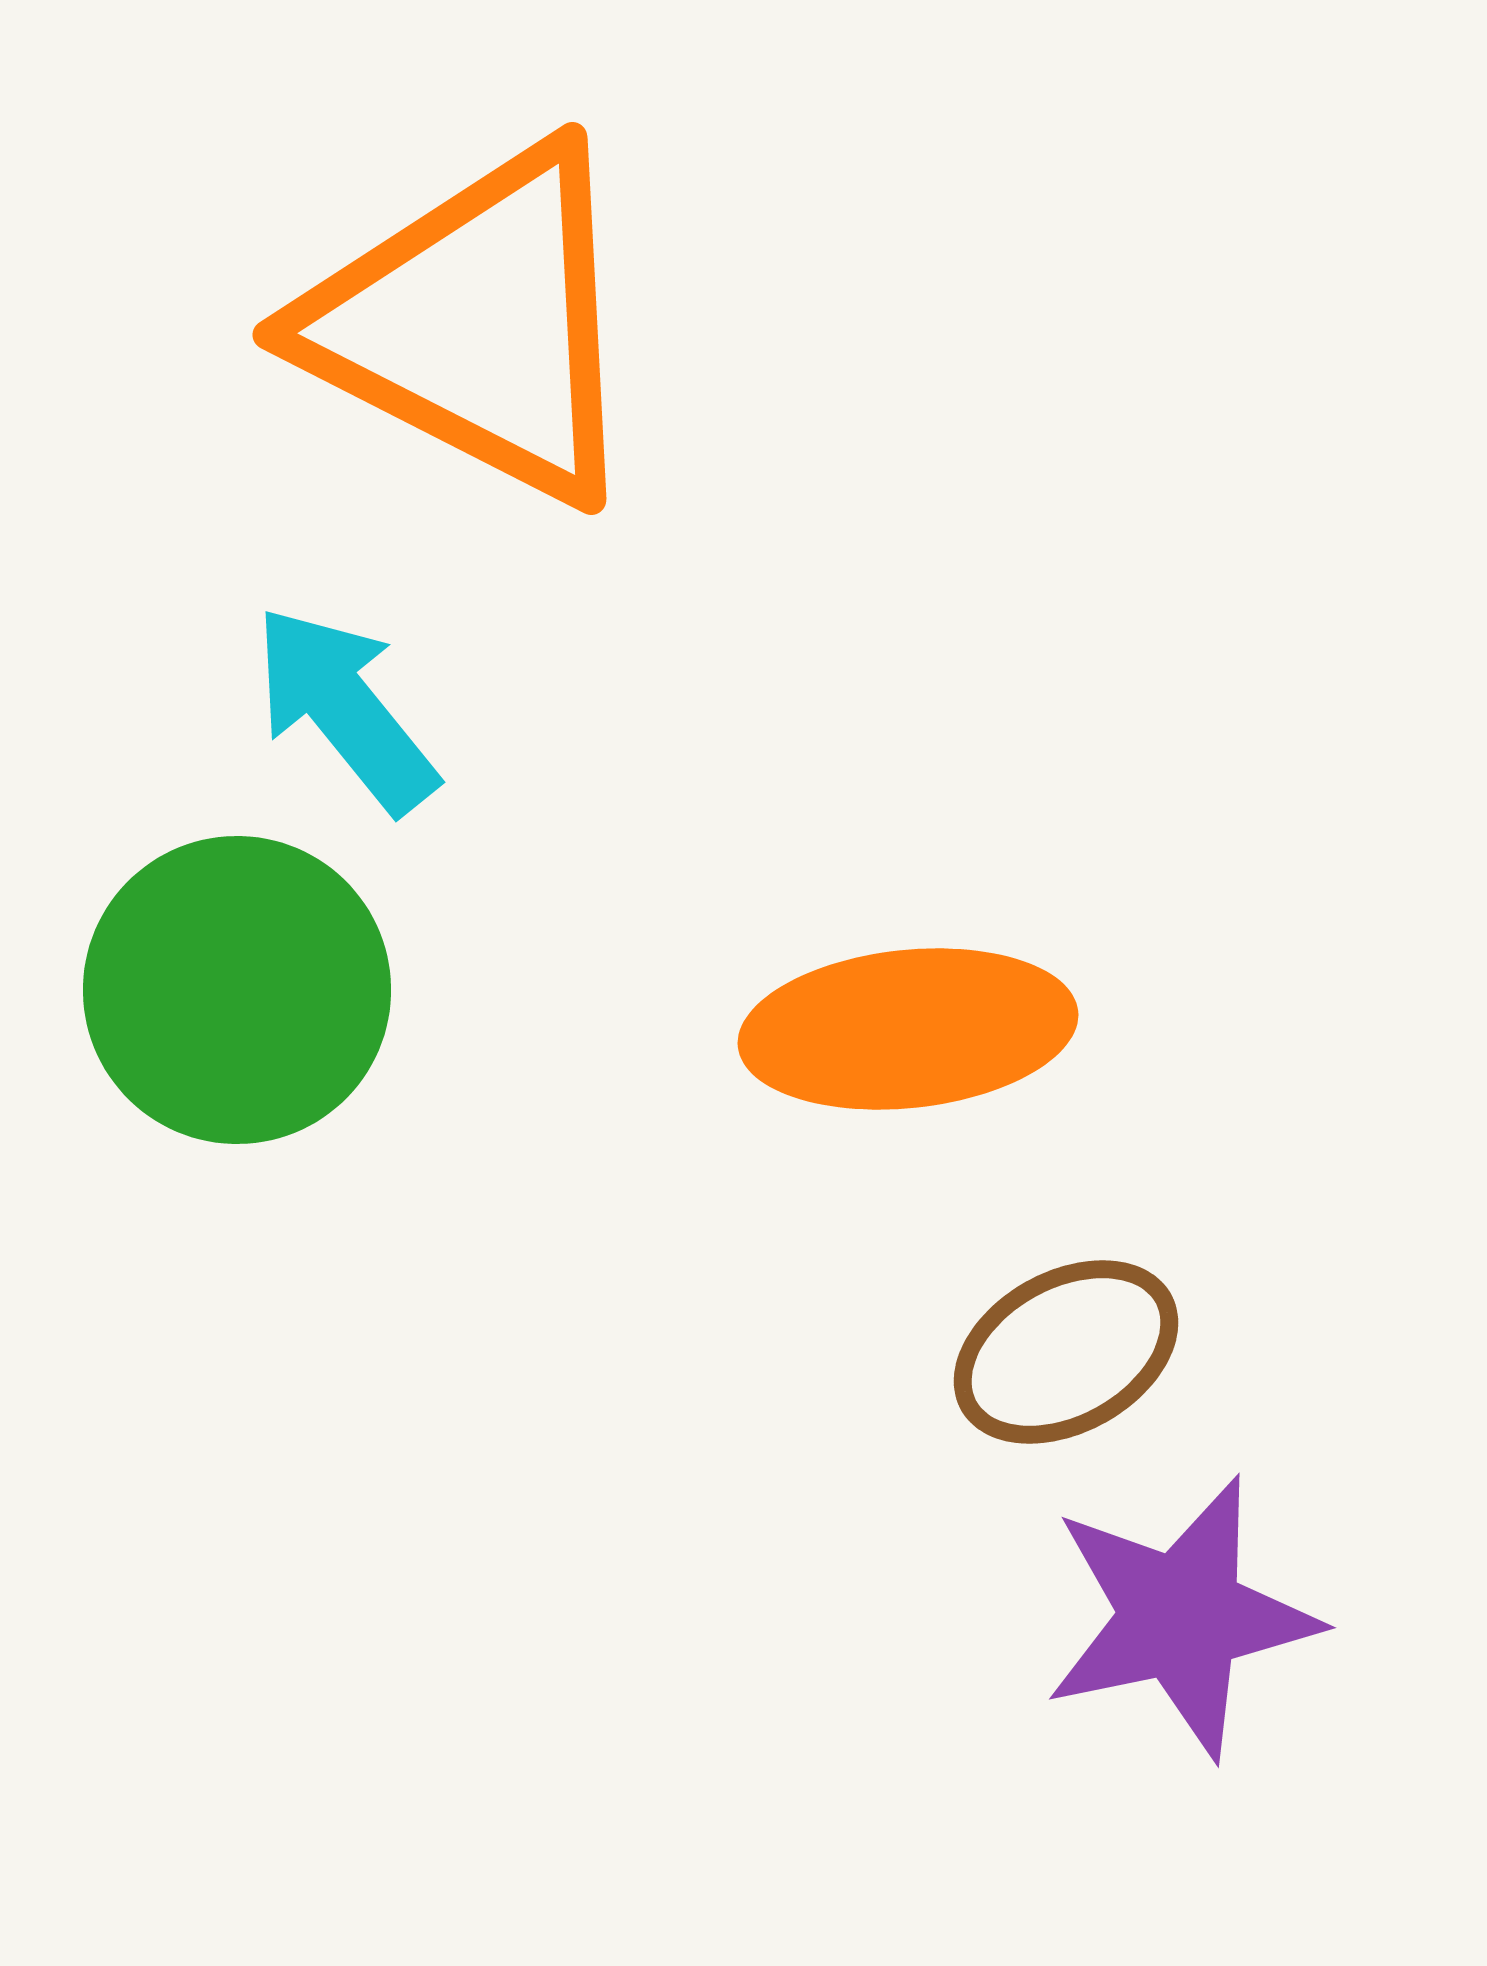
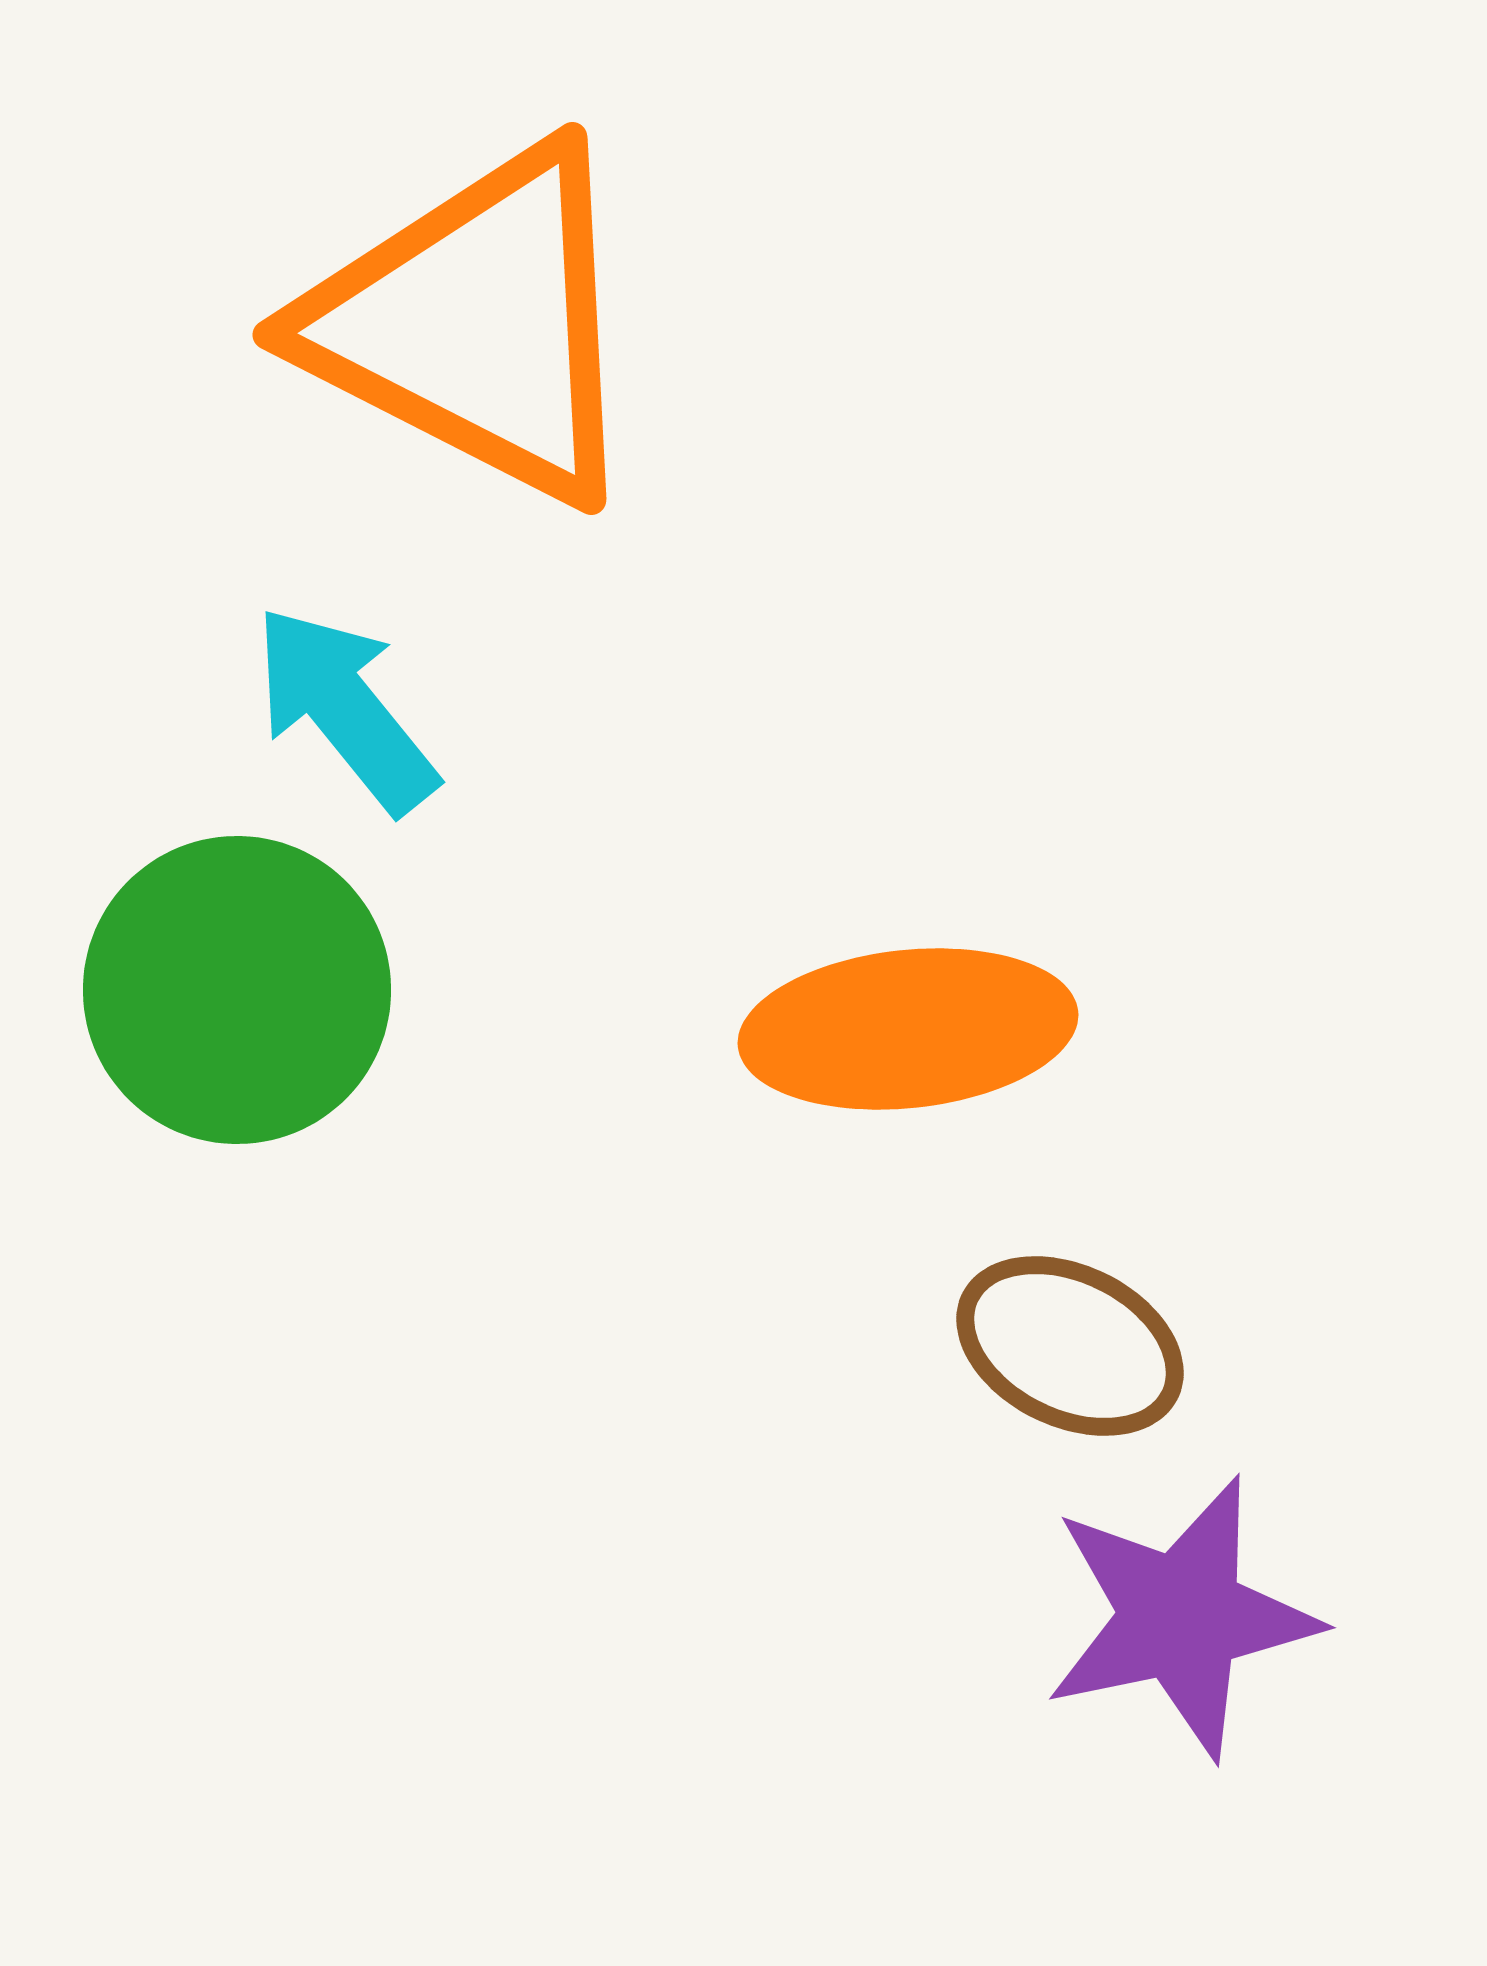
brown ellipse: moved 4 px right, 6 px up; rotated 55 degrees clockwise
